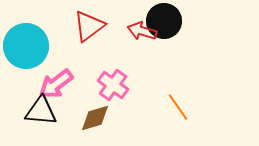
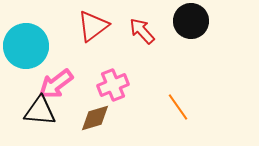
black circle: moved 27 px right
red triangle: moved 4 px right
red arrow: rotated 32 degrees clockwise
pink cross: rotated 32 degrees clockwise
black triangle: moved 1 px left
